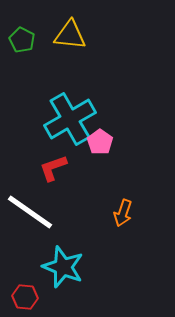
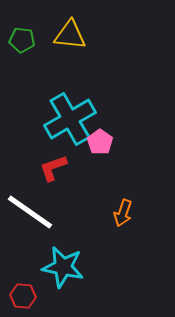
green pentagon: rotated 20 degrees counterclockwise
cyan star: rotated 9 degrees counterclockwise
red hexagon: moved 2 px left, 1 px up
